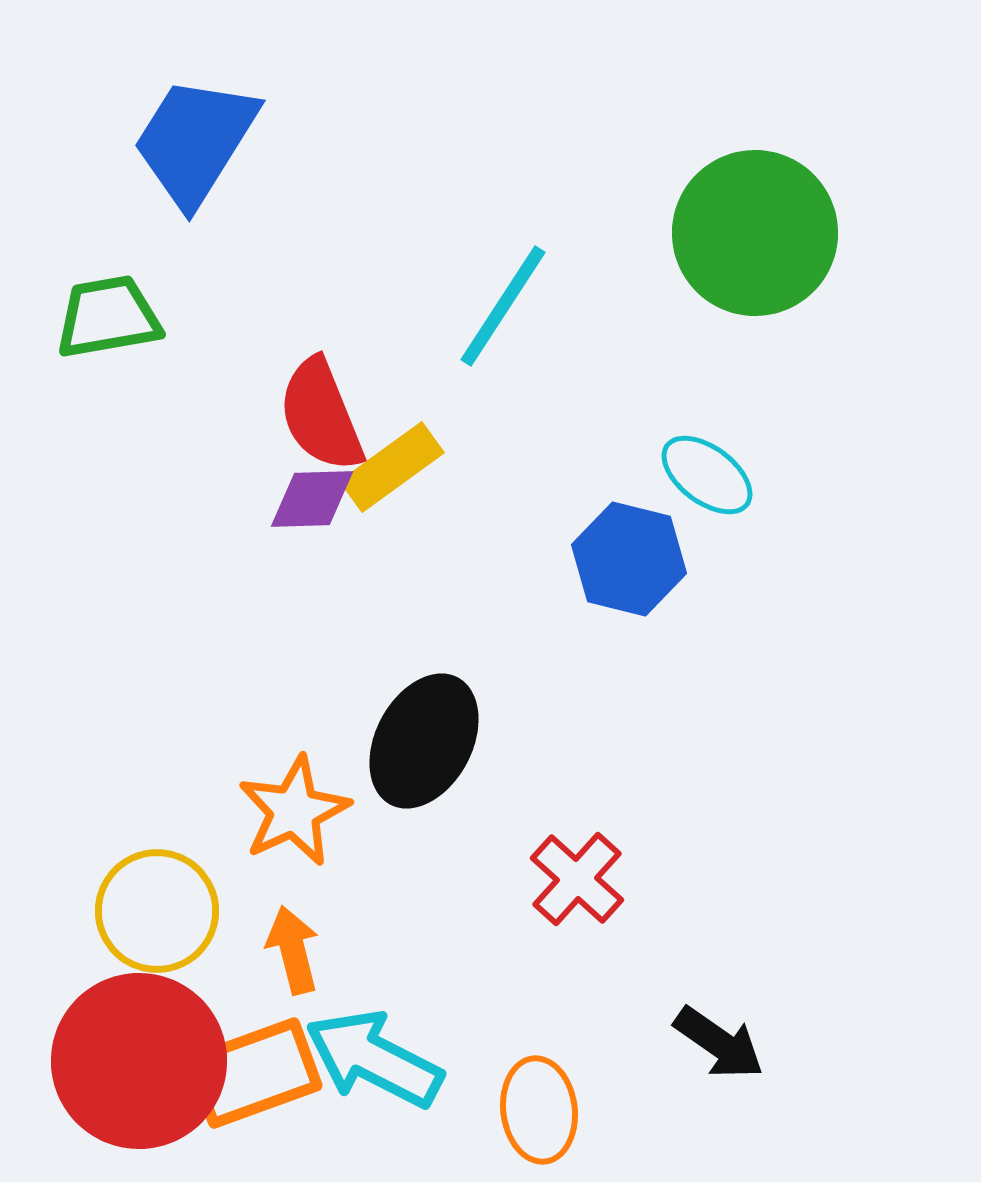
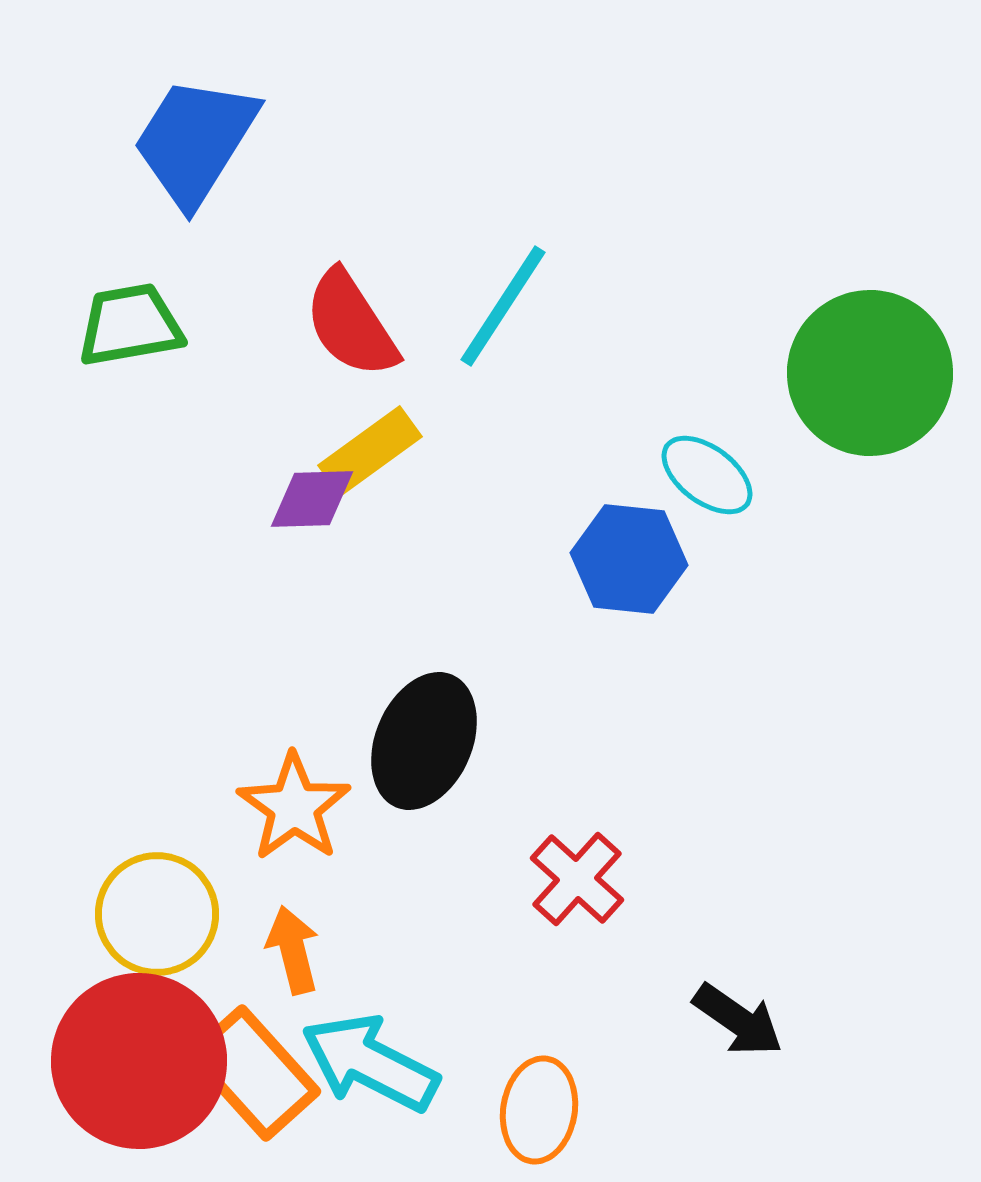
green circle: moved 115 px right, 140 px down
green trapezoid: moved 22 px right, 8 px down
red semicircle: moved 30 px right, 91 px up; rotated 11 degrees counterclockwise
yellow rectangle: moved 22 px left, 16 px up
blue hexagon: rotated 8 degrees counterclockwise
black ellipse: rotated 5 degrees counterclockwise
orange star: moved 4 px up; rotated 11 degrees counterclockwise
yellow circle: moved 3 px down
black arrow: moved 19 px right, 23 px up
cyan arrow: moved 4 px left, 4 px down
orange rectangle: rotated 68 degrees clockwise
orange ellipse: rotated 16 degrees clockwise
